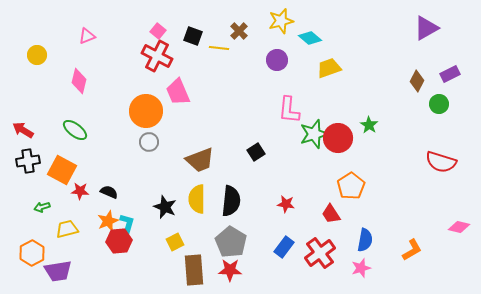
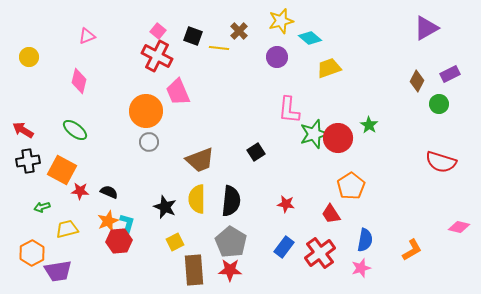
yellow circle at (37, 55): moved 8 px left, 2 px down
purple circle at (277, 60): moved 3 px up
